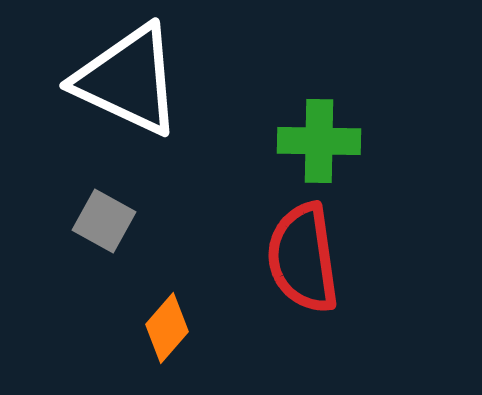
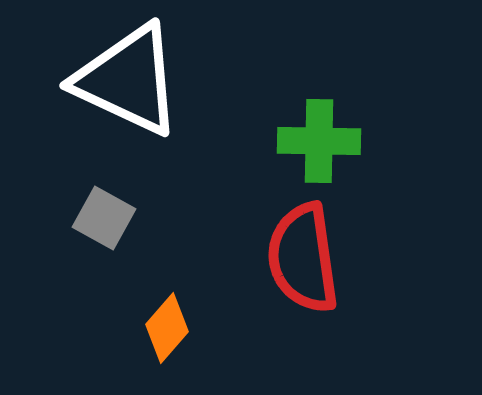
gray square: moved 3 px up
